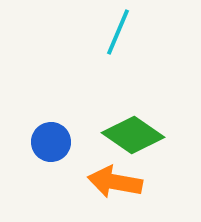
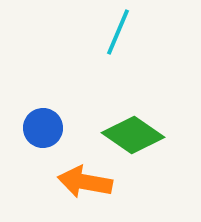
blue circle: moved 8 px left, 14 px up
orange arrow: moved 30 px left
